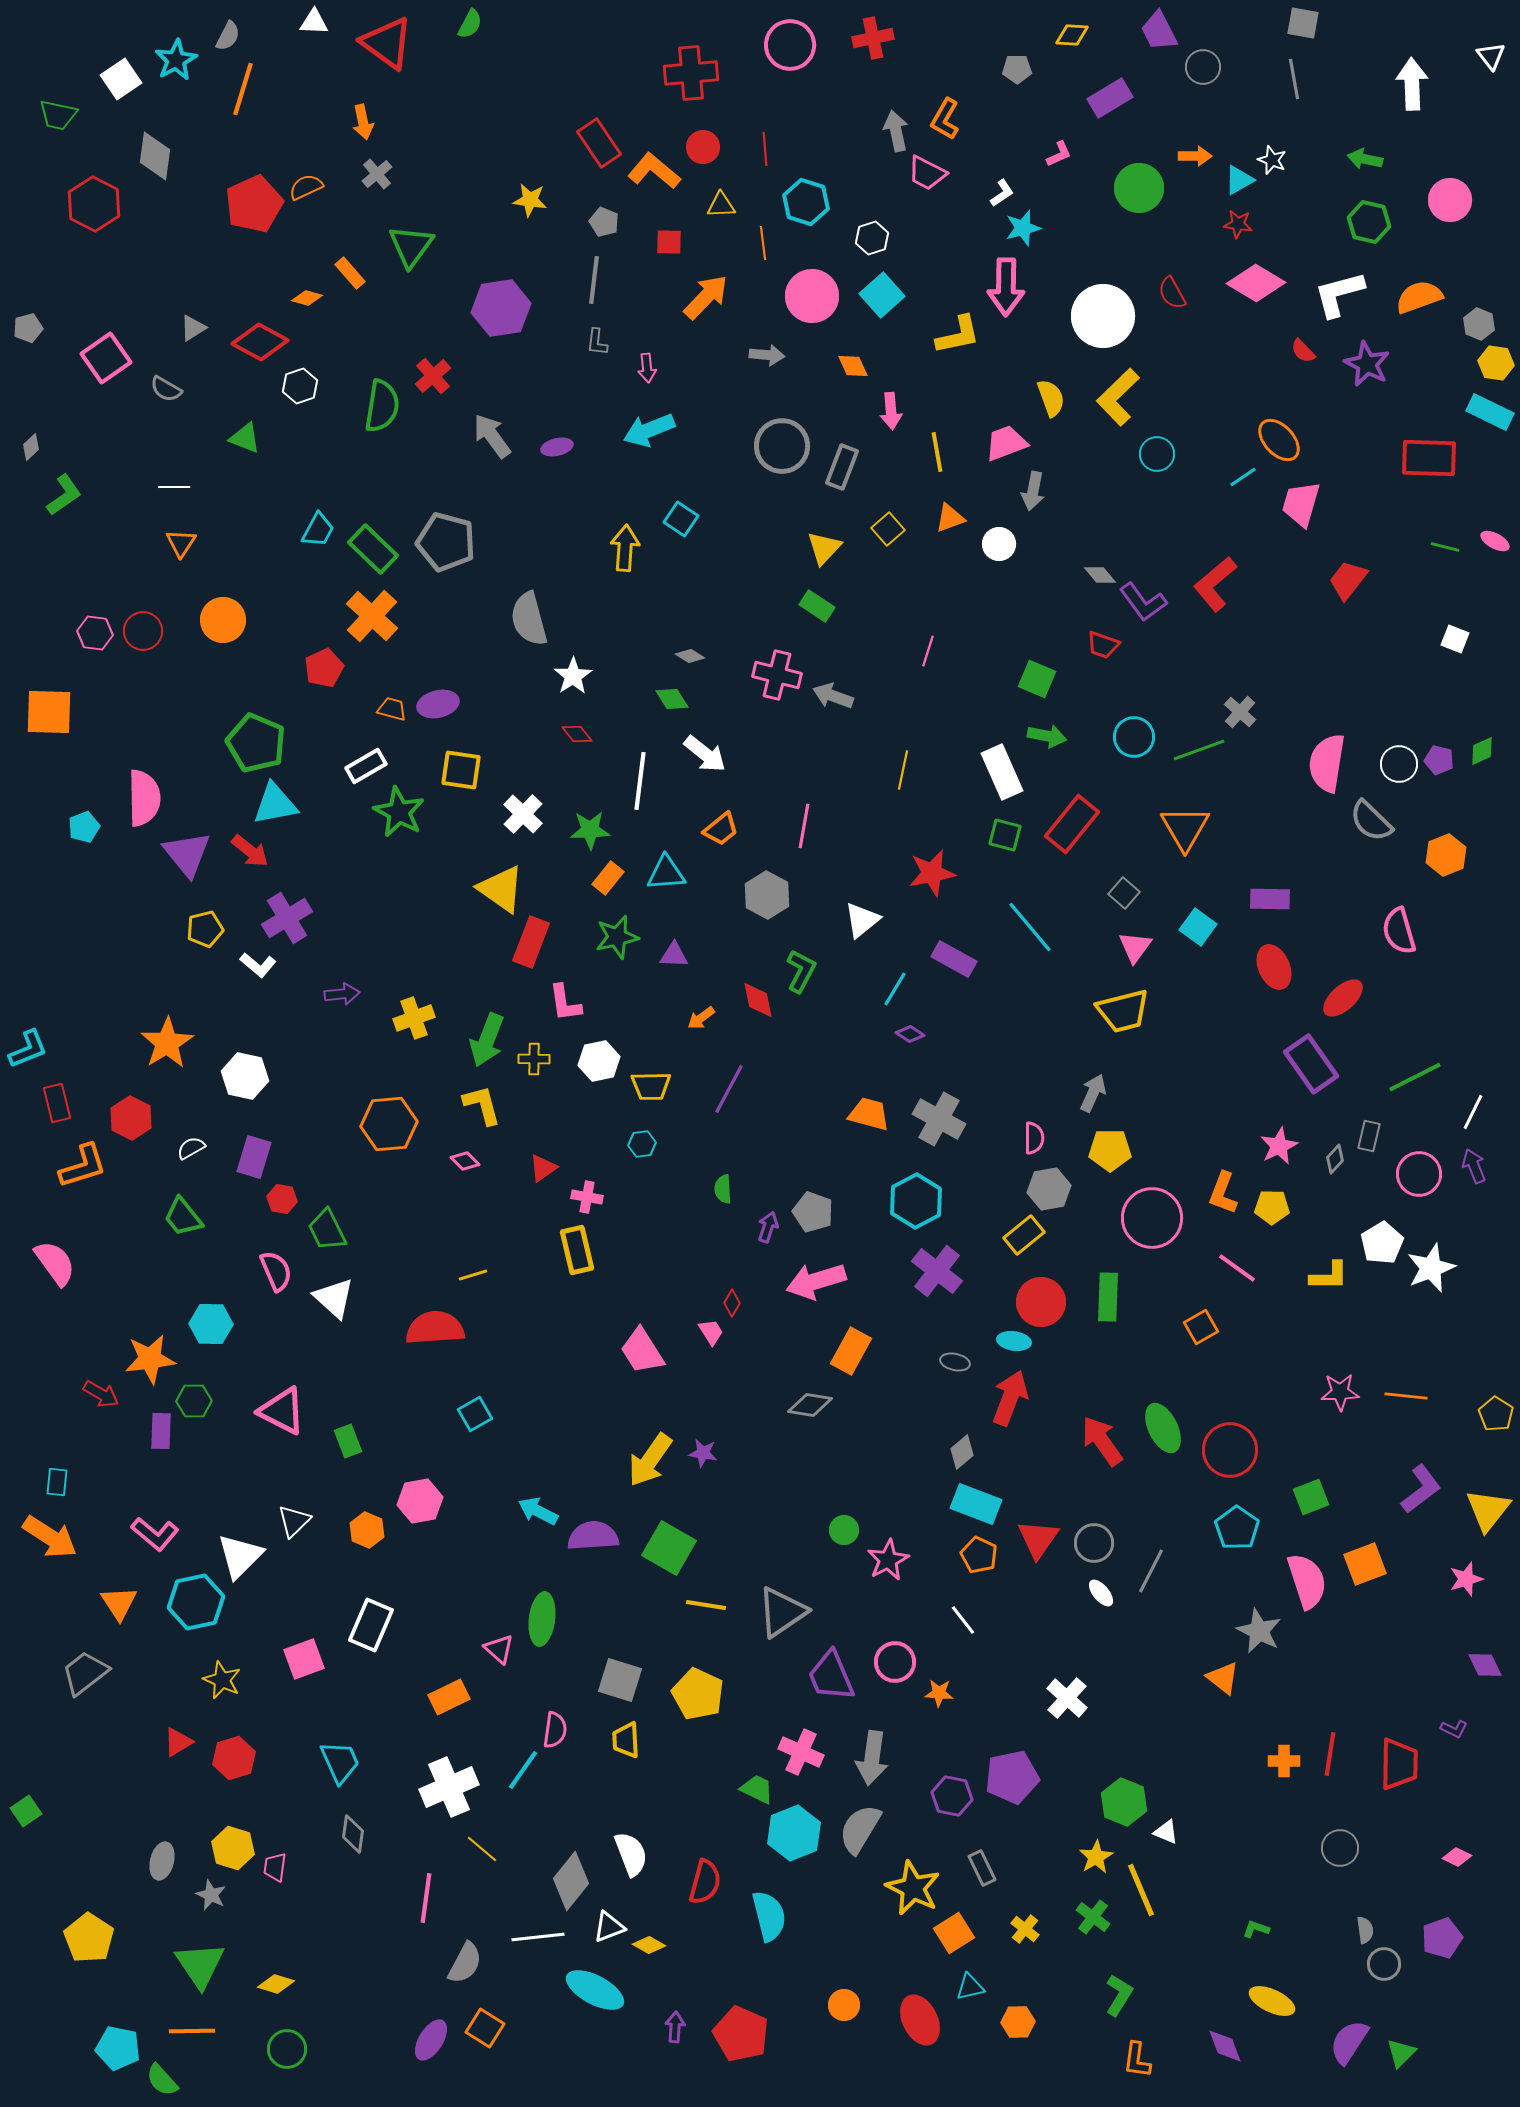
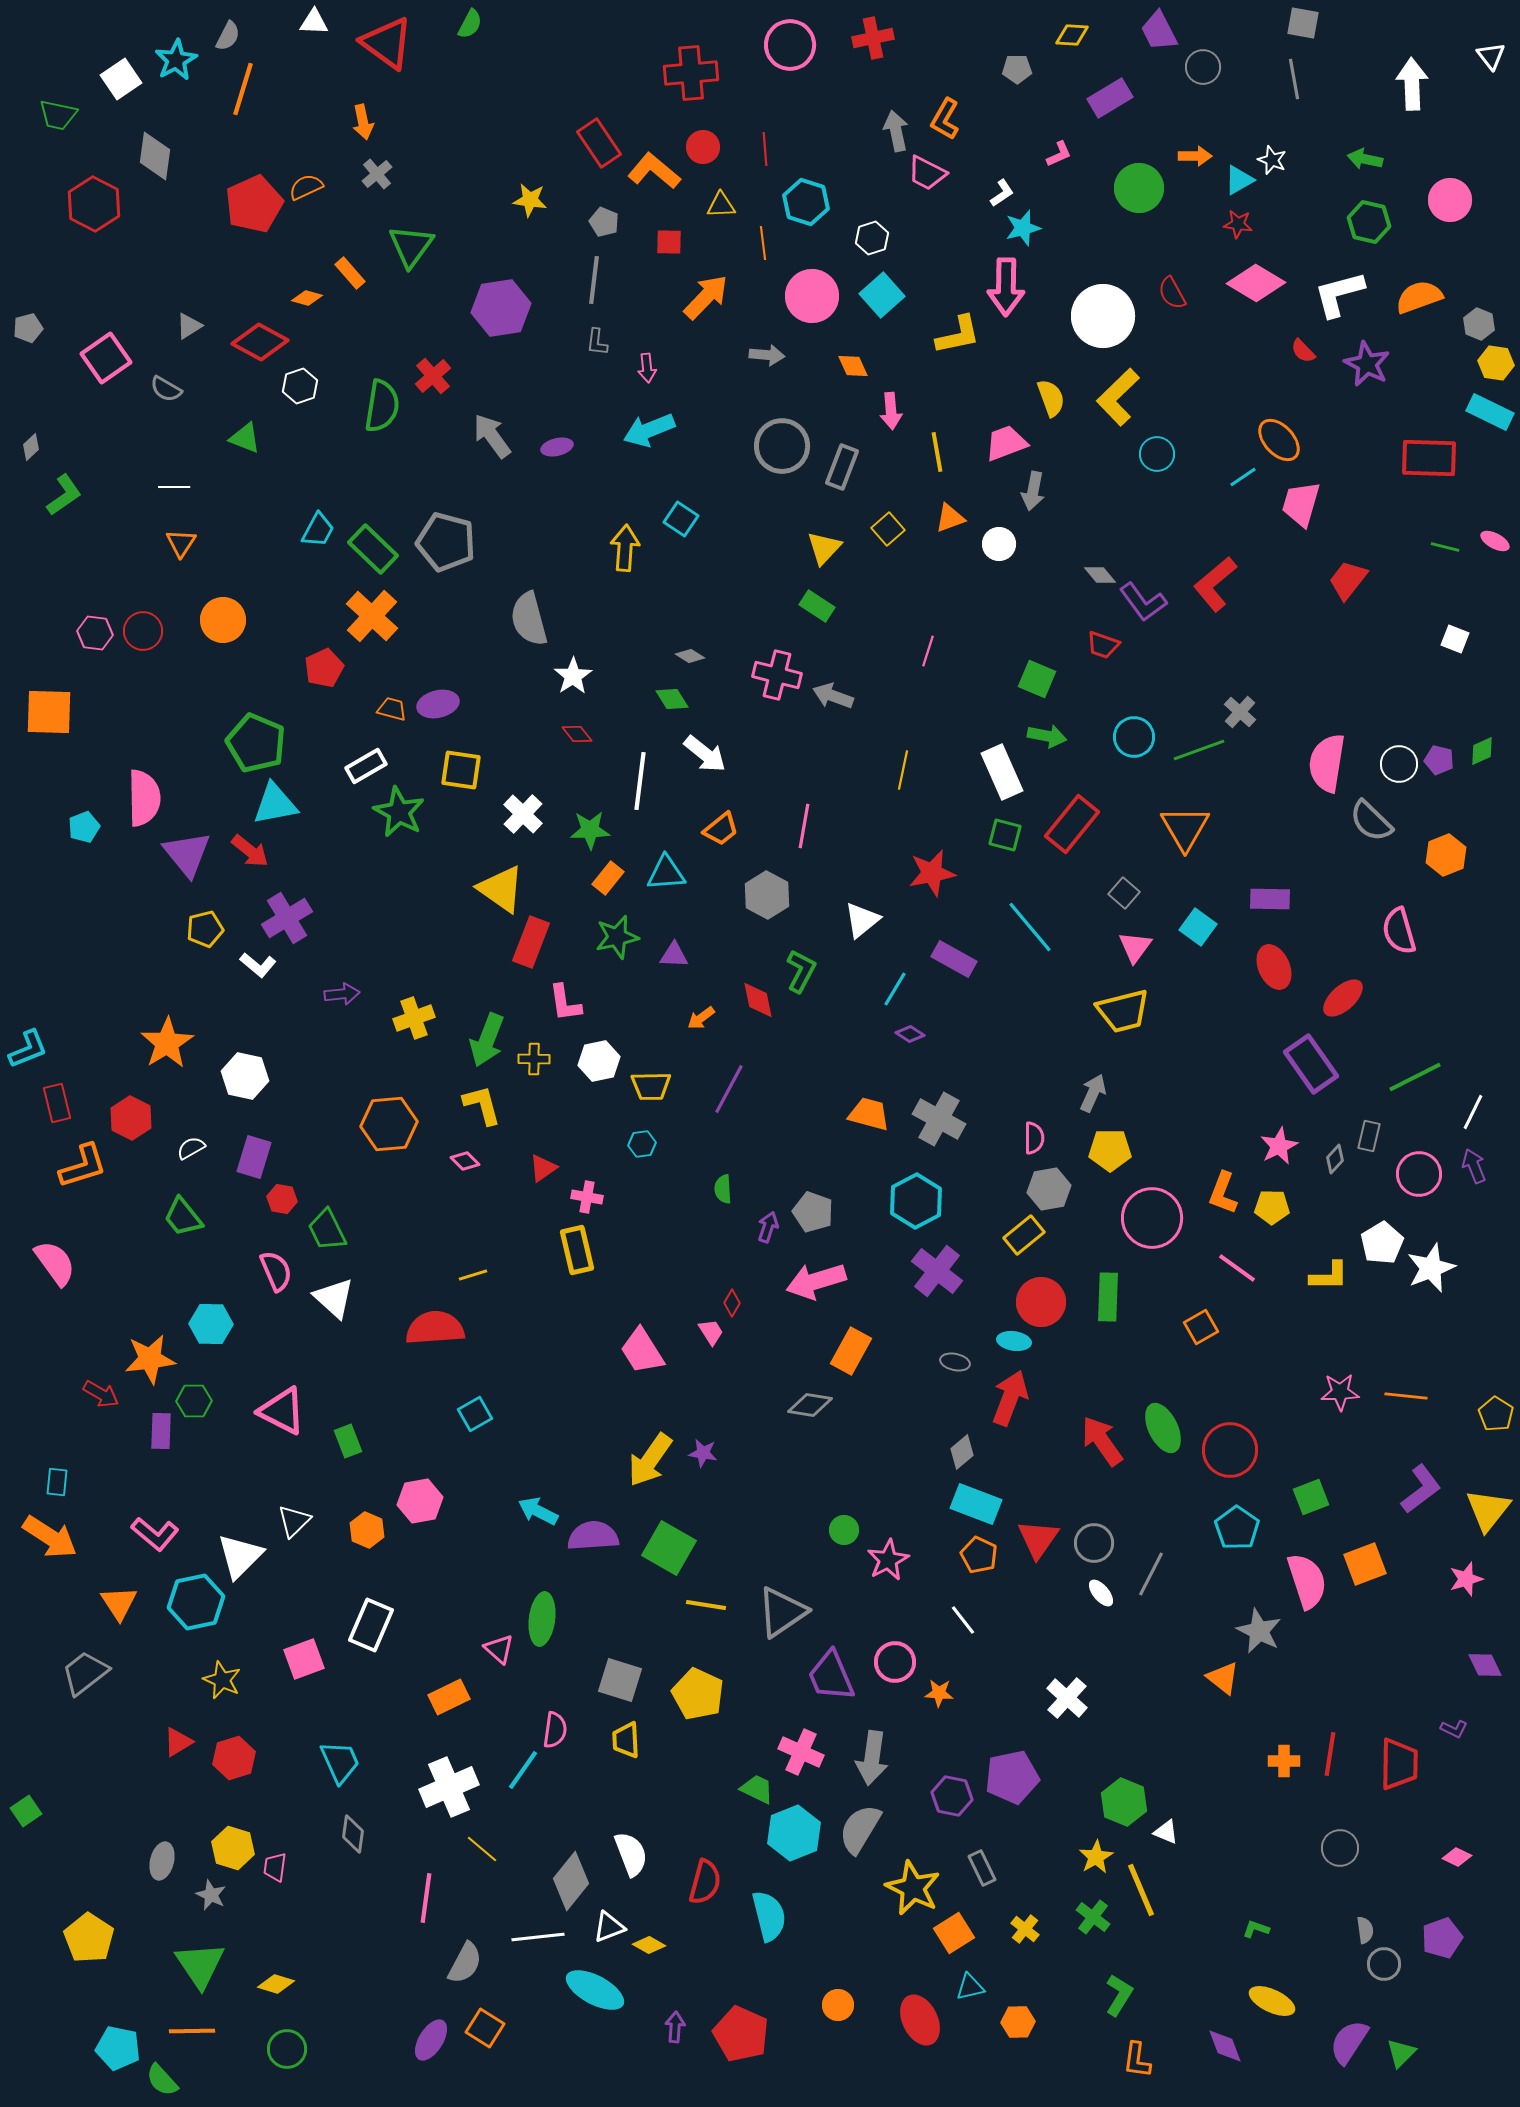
gray triangle at (193, 328): moved 4 px left, 2 px up
gray line at (1151, 1571): moved 3 px down
orange circle at (844, 2005): moved 6 px left
